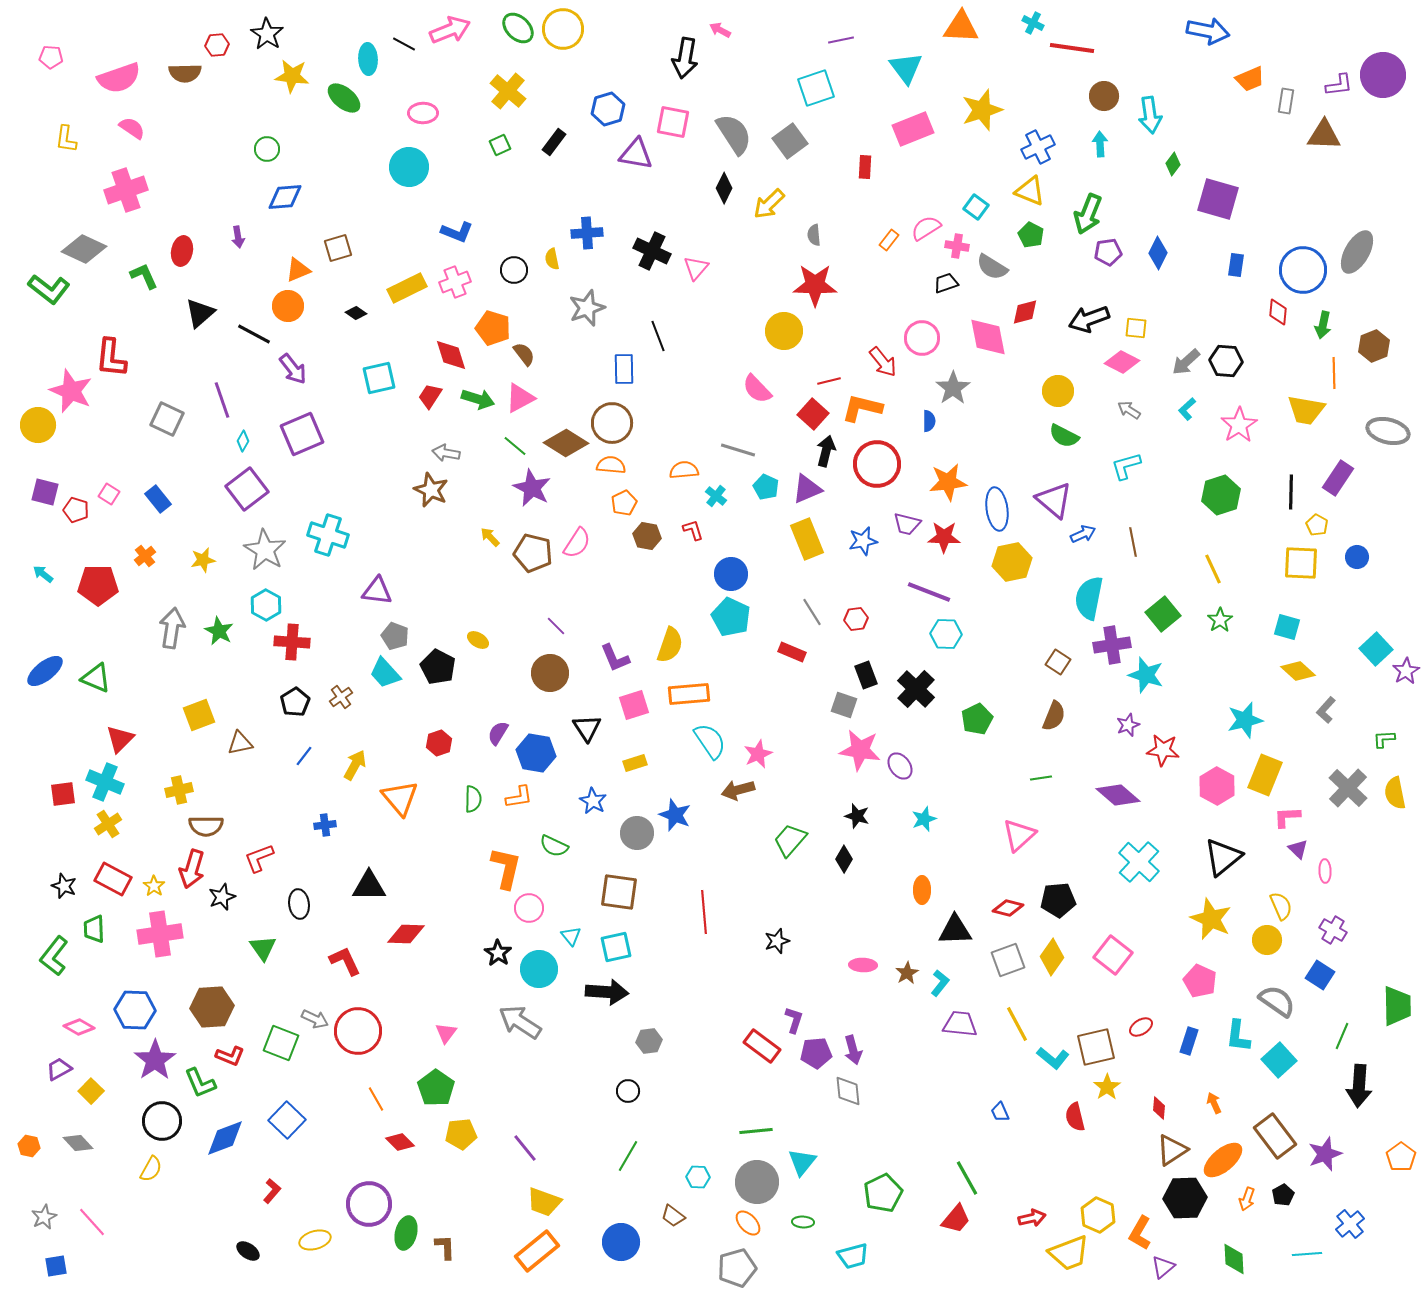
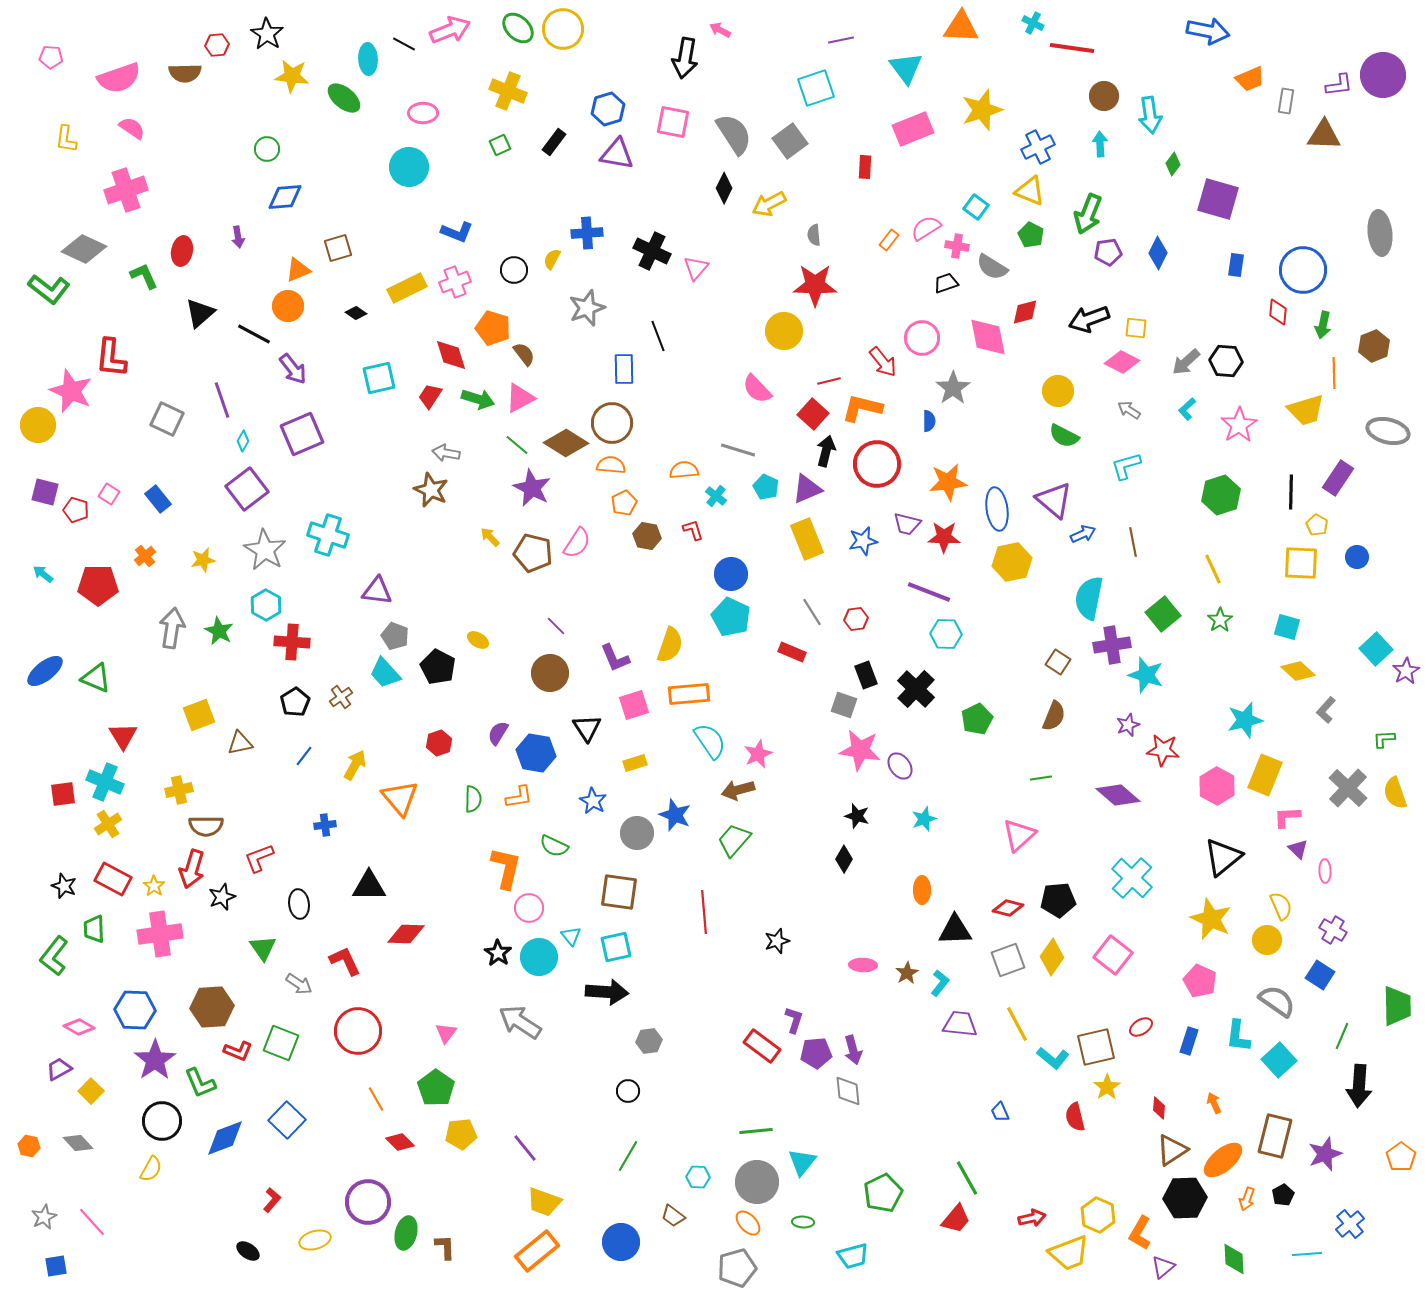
yellow cross at (508, 91): rotated 18 degrees counterclockwise
purple triangle at (636, 154): moved 19 px left
yellow arrow at (769, 204): rotated 16 degrees clockwise
gray ellipse at (1357, 252): moved 23 px right, 19 px up; rotated 36 degrees counterclockwise
yellow semicircle at (552, 259): rotated 40 degrees clockwise
yellow trapezoid at (1306, 410): rotated 27 degrees counterclockwise
green line at (515, 446): moved 2 px right, 1 px up
red triangle at (120, 739): moved 3 px right, 3 px up; rotated 16 degrees counterclockwise
yellow semicircle at (1395, 793): rotated 8 degrees counterclockwise
green trapezoid at (790, 840): moved 56 px left
cyan cross at (1139, 862): moved 7 px left, 16 px down
cyan circle at (539, 969): moved 12 px up
gray arrow at (315, 1019): moved 16 px left, 35 px up; rotated 8 degrees clockwise
red L-shape at (230, 1056): moved 8 px right, 5 px up
brown rectangle at (1275, 1136): rotated 51 degrees clockwise
red L-shape at (272, 1191): moved 9 px down
purple circle at (369, 1204): moved 1 px left, 2 px up
